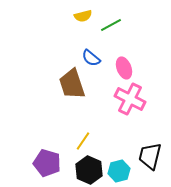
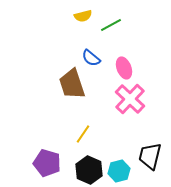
pink cross: rotated 16 degrees clockwise
yellow line: moved 7 px up
